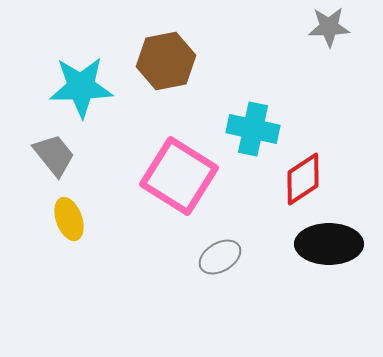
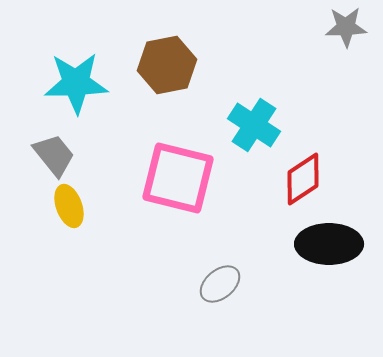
gray star: moved 17 px right
brown hexagon: moved 1 px right, 4 px down
cyan star: moved 5 px left, 4 px up
cyan cross: moved 1 px right, 4 px up; rotated 21 degrees clockwise
pink square: moved 1 px left, 2 px down; rotated 18 degrees counterclockwise
yellow ellipse: moved 13 px up
gray ellipse: moved 27 px down; rotated 9 degrees counterclockwise
